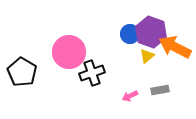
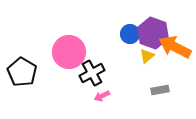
purple hexagon: moved 2 px right, 1 px down
black cross: rotated 10 degrees counterclockwise
pink arrow: moved 28 px left
